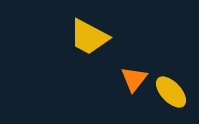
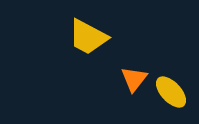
yellow trapezoid: moved 1 px left
